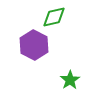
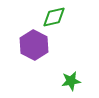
green star: moved 1 px right, 1 px down; rotated 24 degrees clockwise
